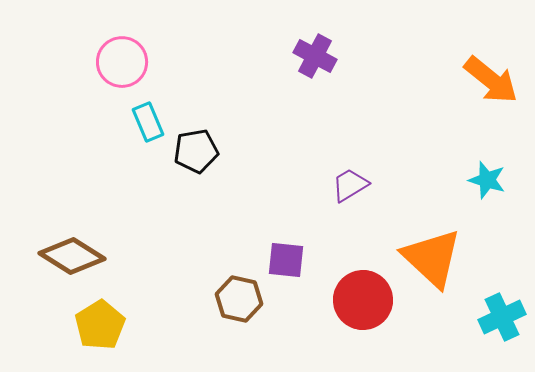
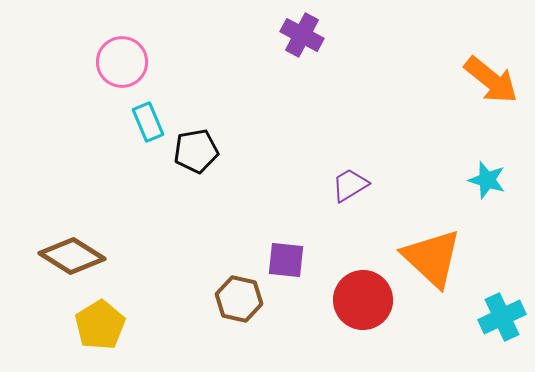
purple cross: moved 13 px left, 21 px up
